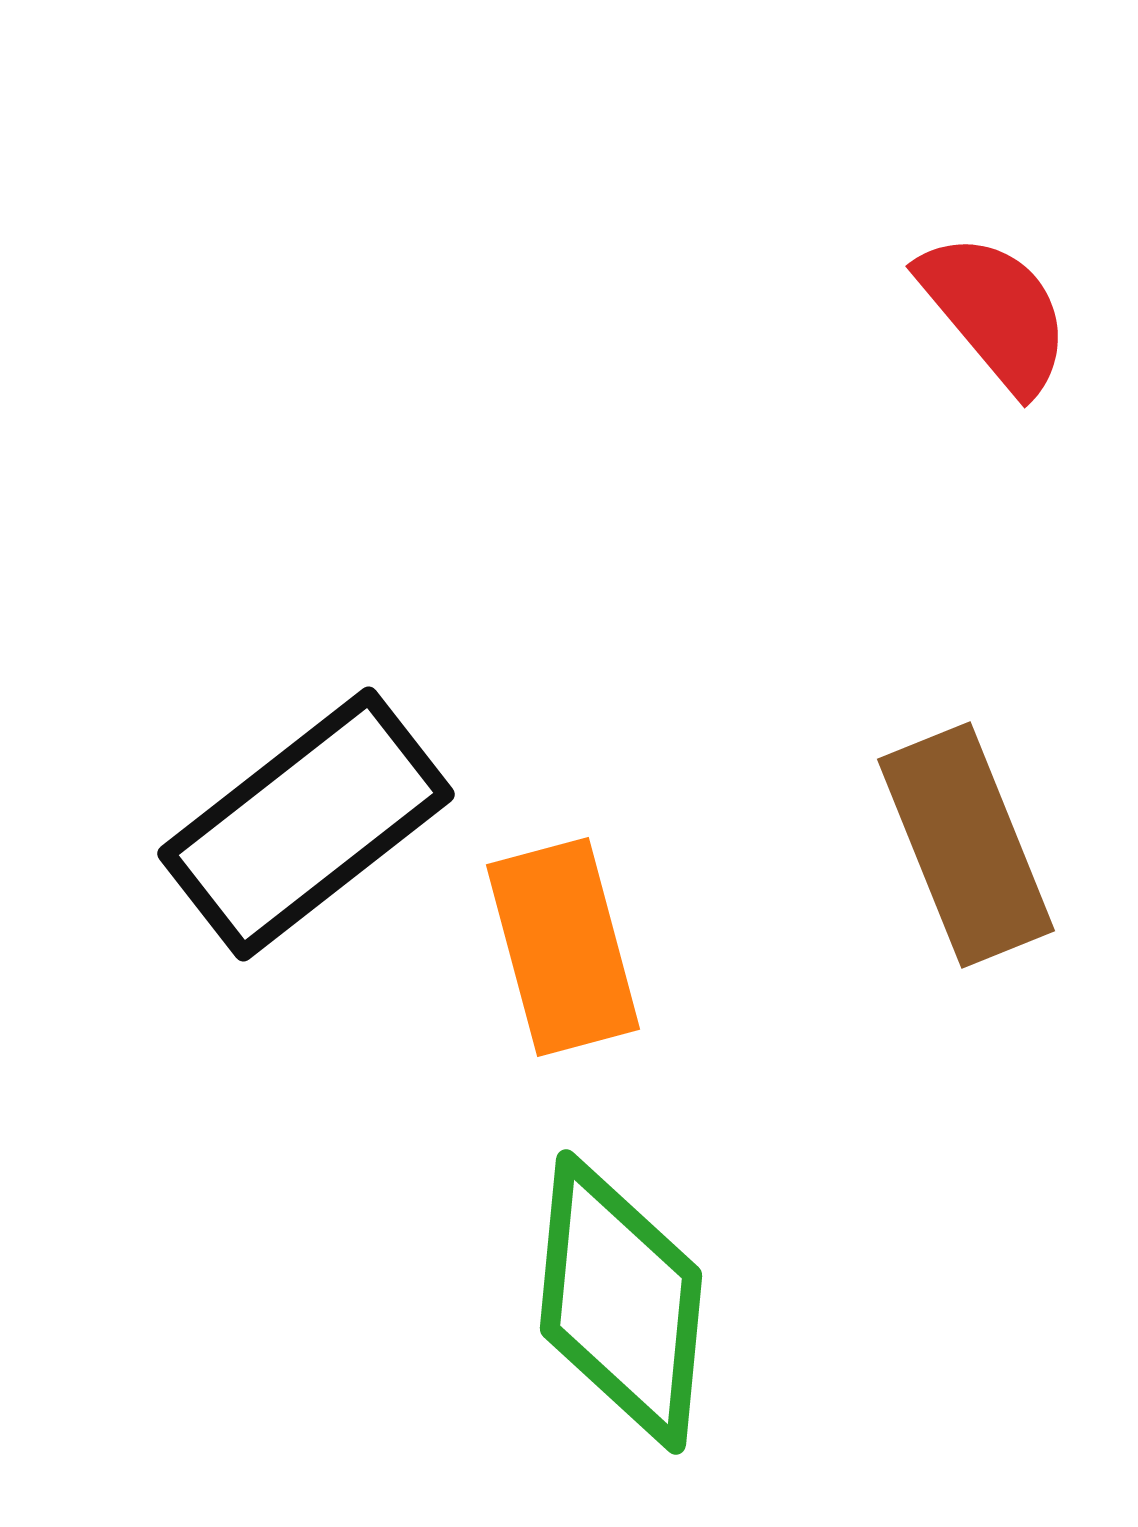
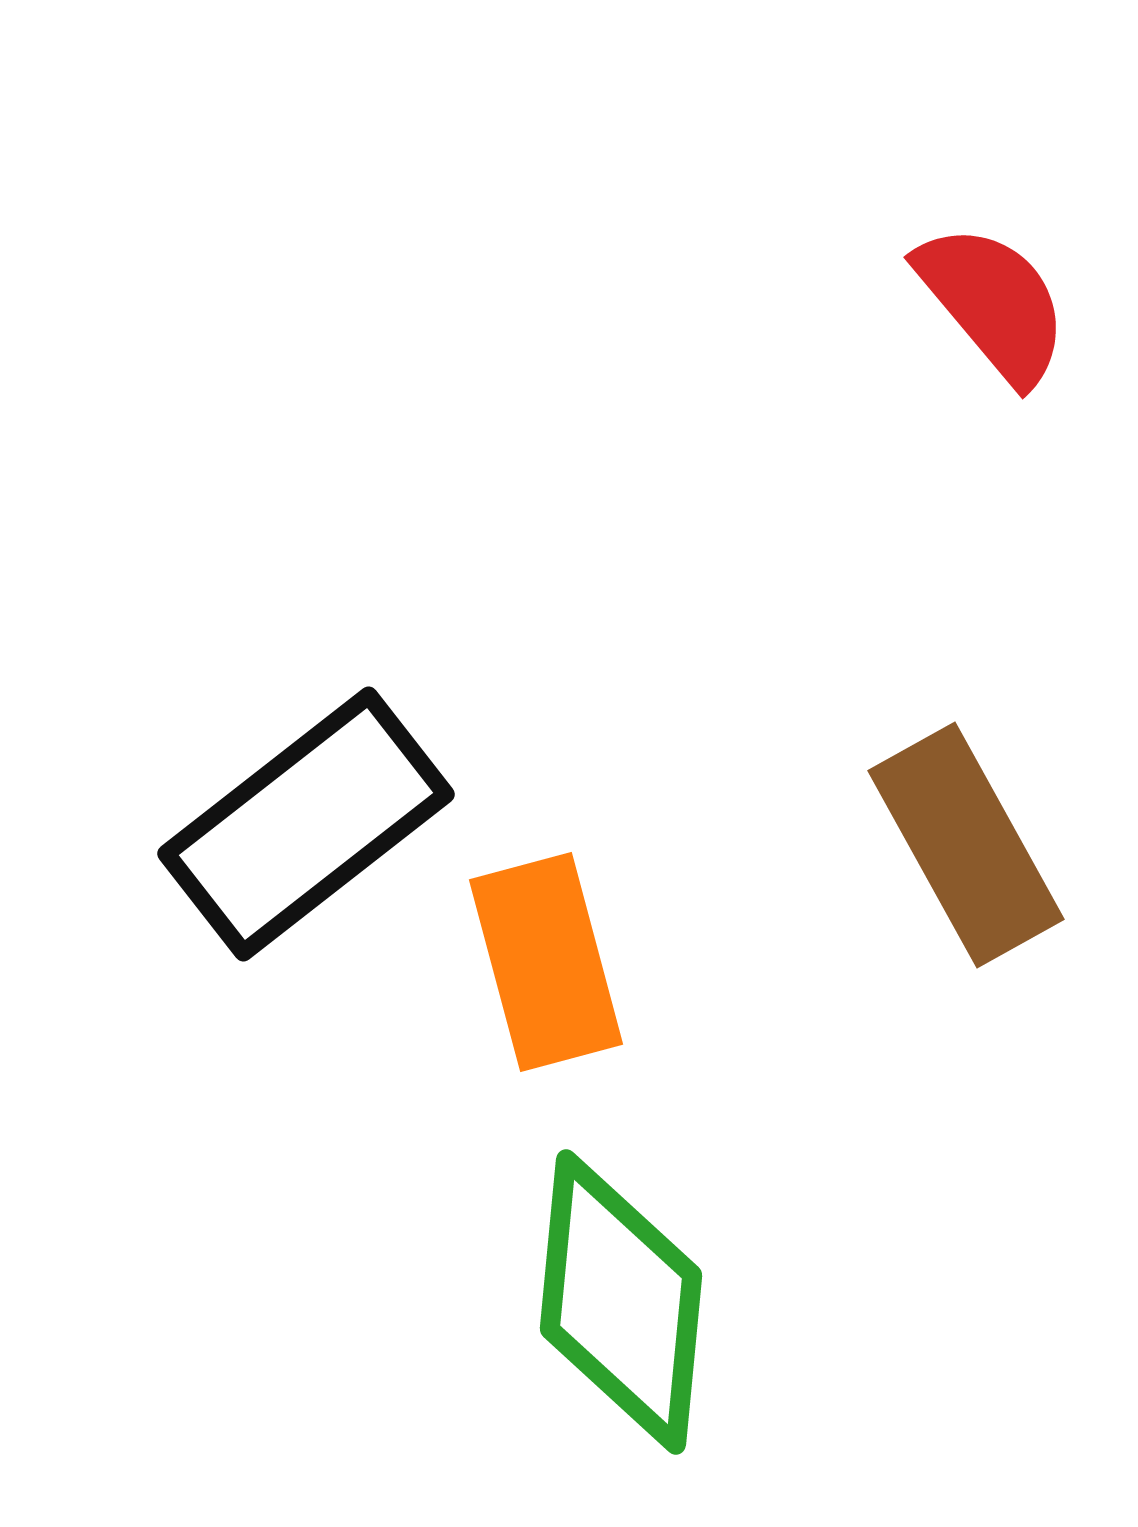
red semicircle: moved 2 px left, 9 px up
brown rectangle: rotated 7 degrees counterclockwise
orange rectangle: moved 17 px left, 15 px down
